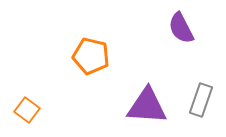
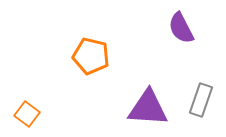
purple triangle: moved 1 px right, 2 px down
orange square: moved 4 px down
